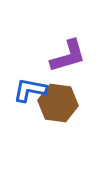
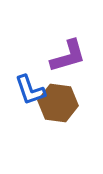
blue L-shape: rotated 120 degrees counterclockwise
